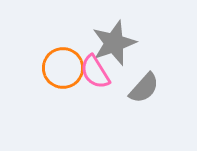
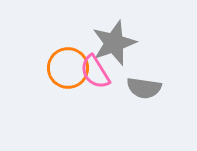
orange circle: moved 5 px right
gray semicircle: rotated 56 degrees clockwise
